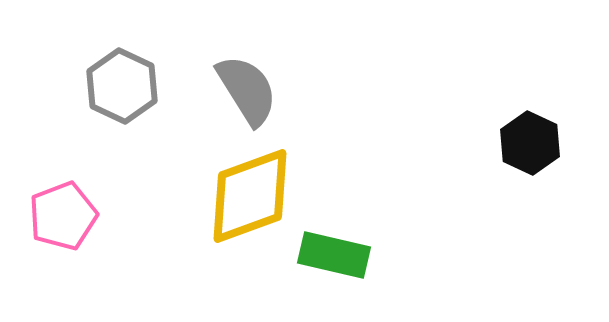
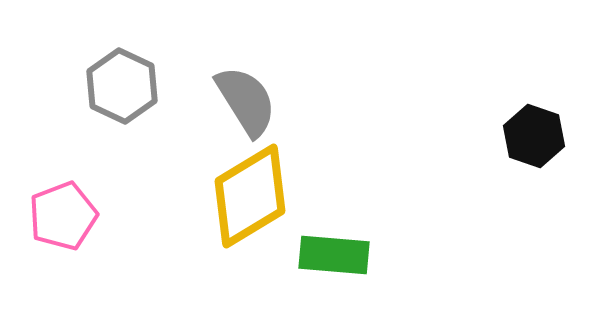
gray semicircle: moved 1 px left, 11 px down
black hexagon: moved 4 px right, 7 px up; rotated 6 degrees counterclockwise
yellow diamond: rotated 11 degrees counterclockwise
green rectangle: rotated 8 degrees counterclockwise
